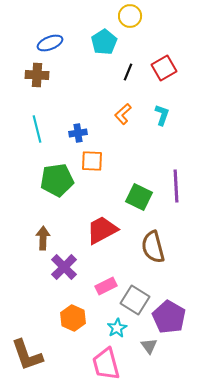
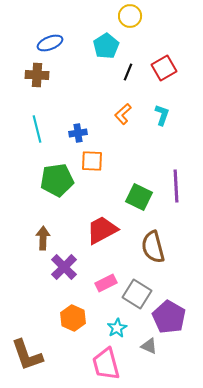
cyan pentagon: moved 2 px right, 4 px down
pink rectangle: moved 3 px up
gray square: moved 2 px right, 6 px up
gray triangle: rotated 30 degrees counterclockwise
